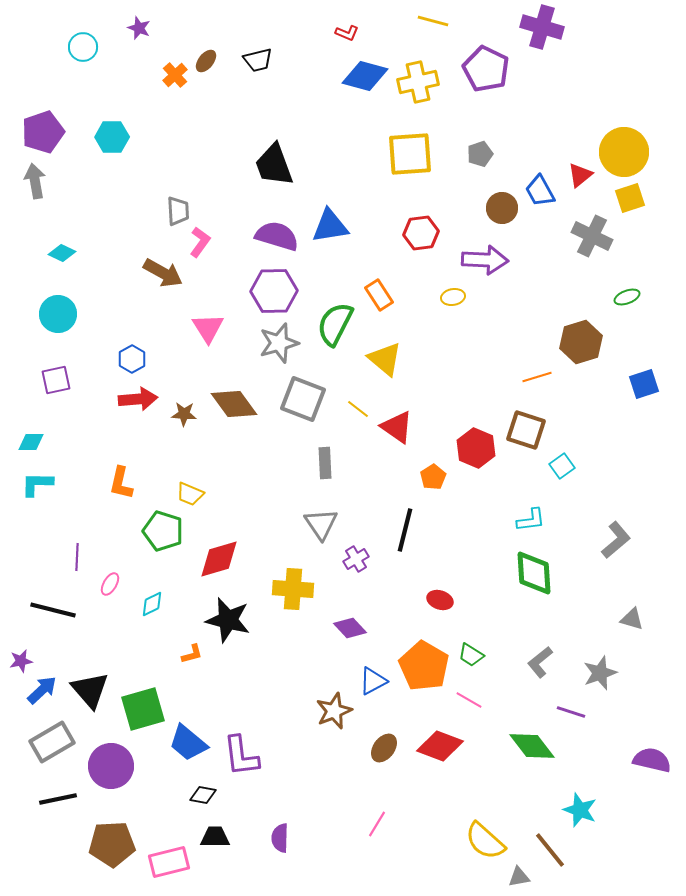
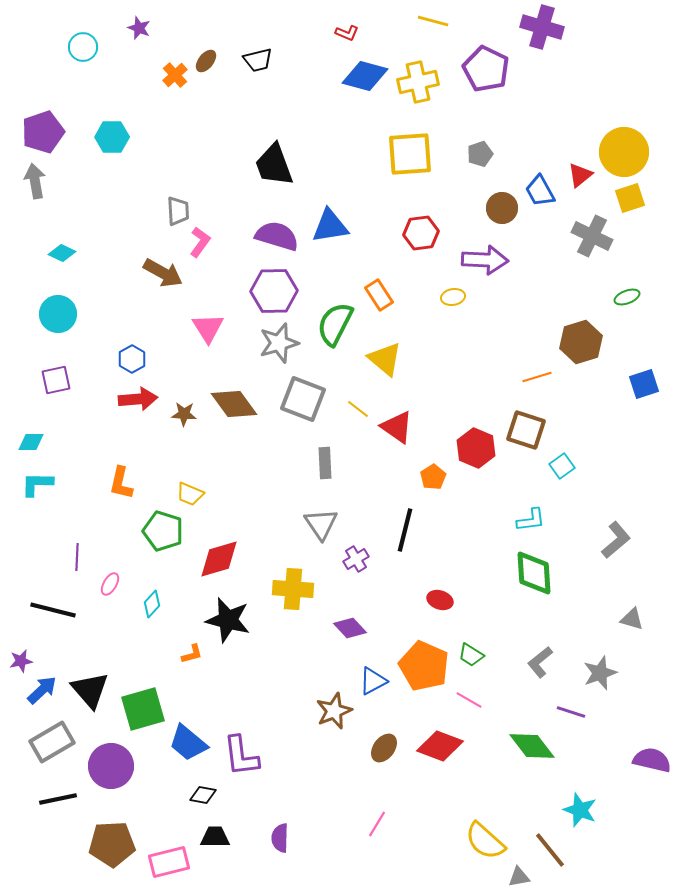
cyan diamond at (152, 604): rotated 20 degrees counterclockwise
orange pentagon at (424, 666): rotated 6 degrees counterclockwise
